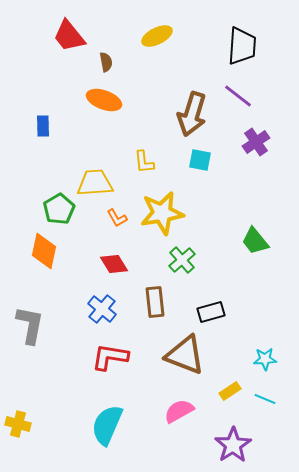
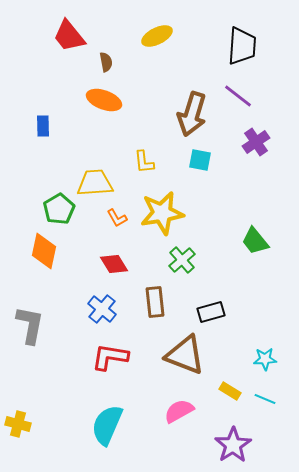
yellow rectangle: rotated 65 degrees clockwise
